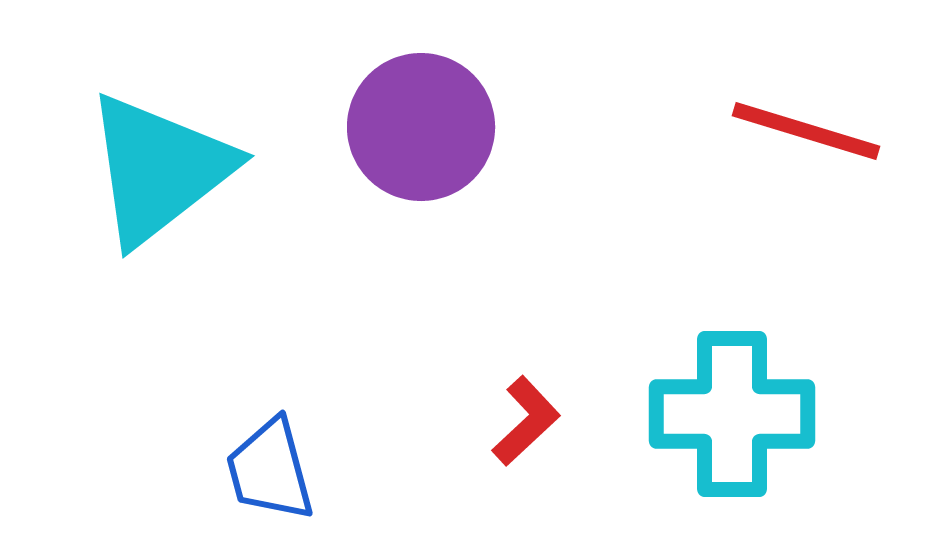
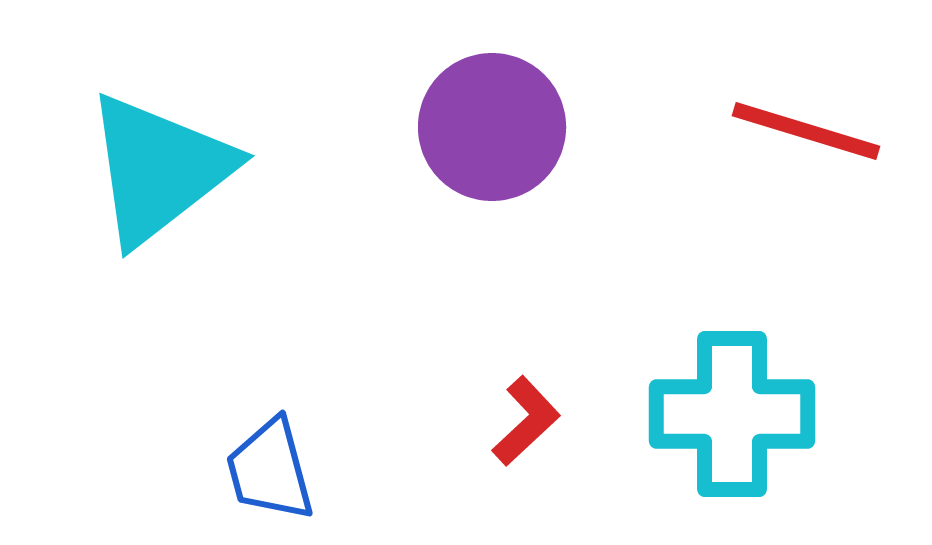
purple circle: moved 71 px right
